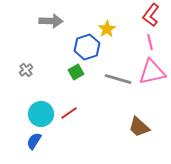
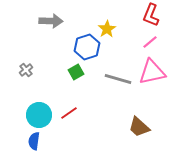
red L-shape: rotated 15 degrees counterclockwise
pink line: rotated 63 degrees clockwise
cyan circle: moved 2 px left, 1 px down
blue semicircle: rotated 24 degrees counterclockwise
